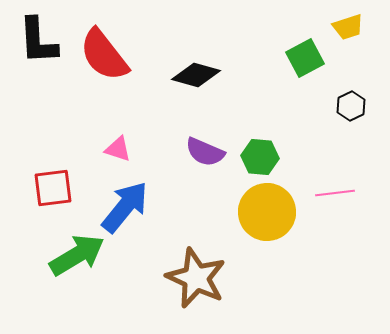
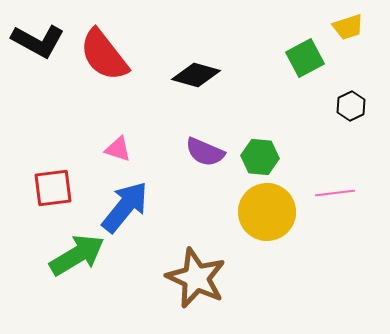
black L-shape: rotated 58 degrees counterclockwise
